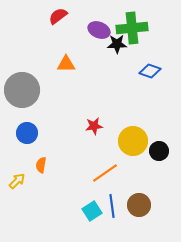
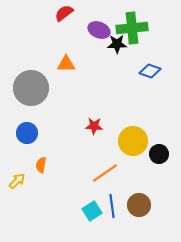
red semicircle: moved 6 px right, 3 px up
gray circle: moved 9 px right, 2 px up
red star: rotated 12 degrees clockwise
black circle: moved 3 px down
